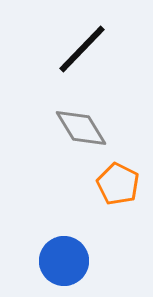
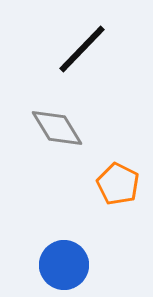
gray diamond: moved 24 px left
blue circle: moved 4 px down
